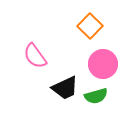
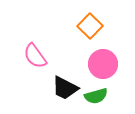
black trapezoid: rotated 52 degrees clockwise
